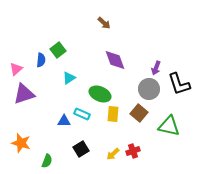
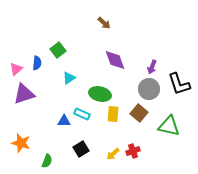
blue semicircle: moved 4 px left, 3 px down
purple arrow: moved 4 px left, 1 px up
green ellipse: rotated 10 degrees counterclockwise
